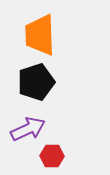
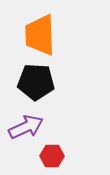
black pentagon: rotated 21 degrees clockwise
purple arrow: moved 2 px left, 2 px up
